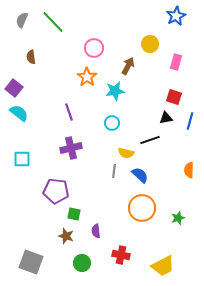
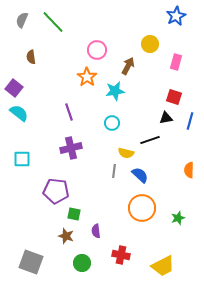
pink circle: moved 3 px right, 2 px down
